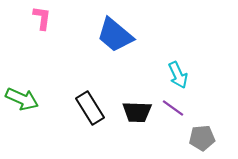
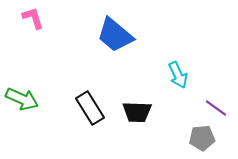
pink L-shape: moved 9 px left; rotated 25 degrees counterclockwise
purple line: moved 43 px right
